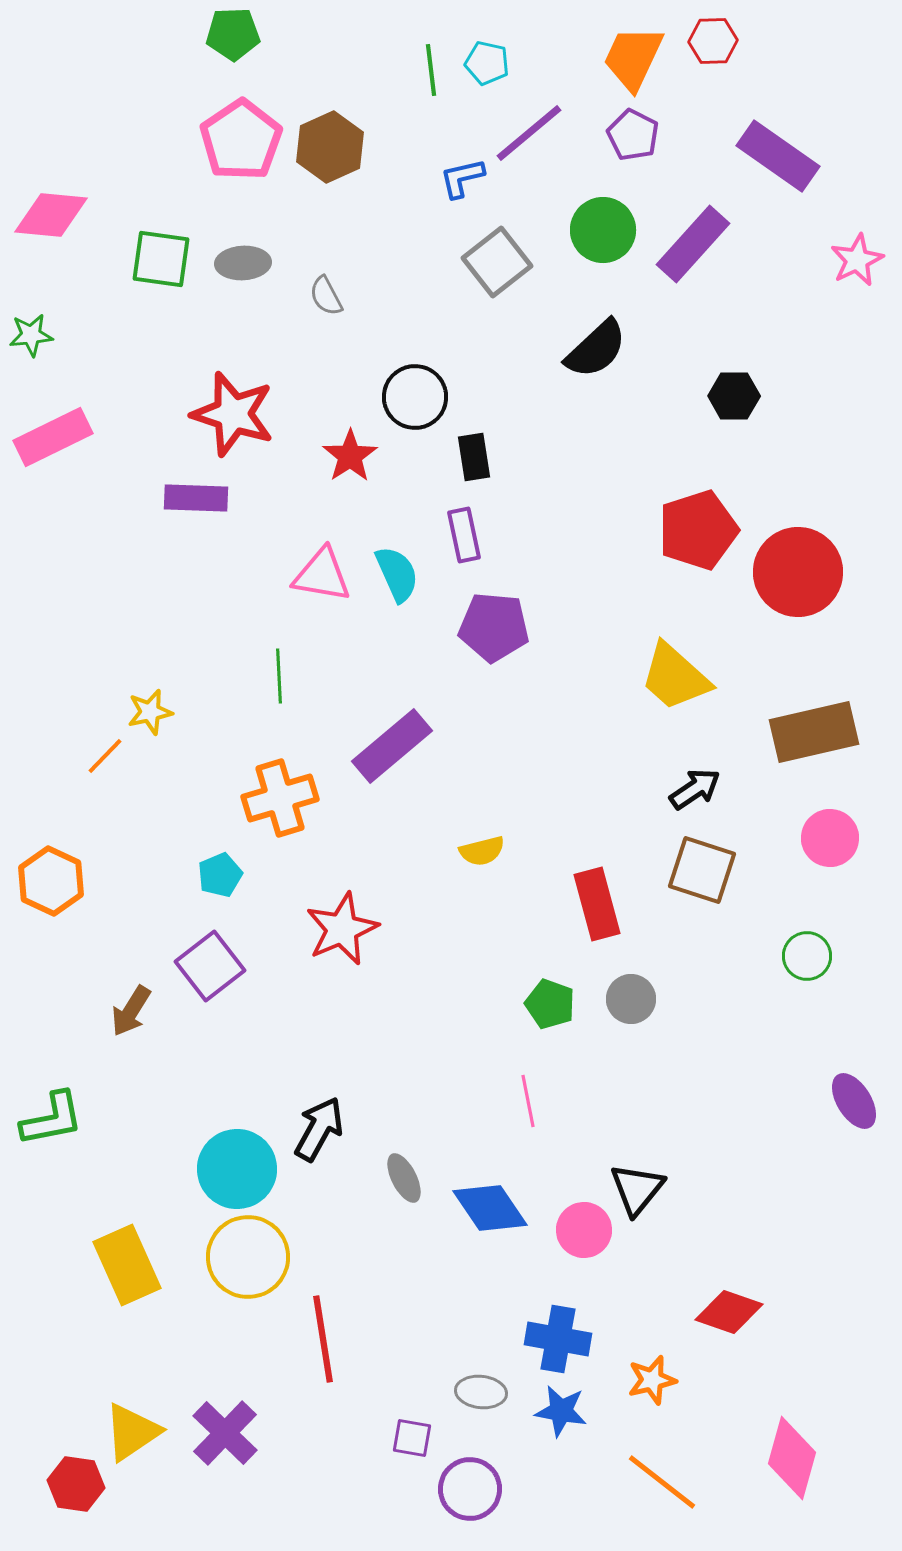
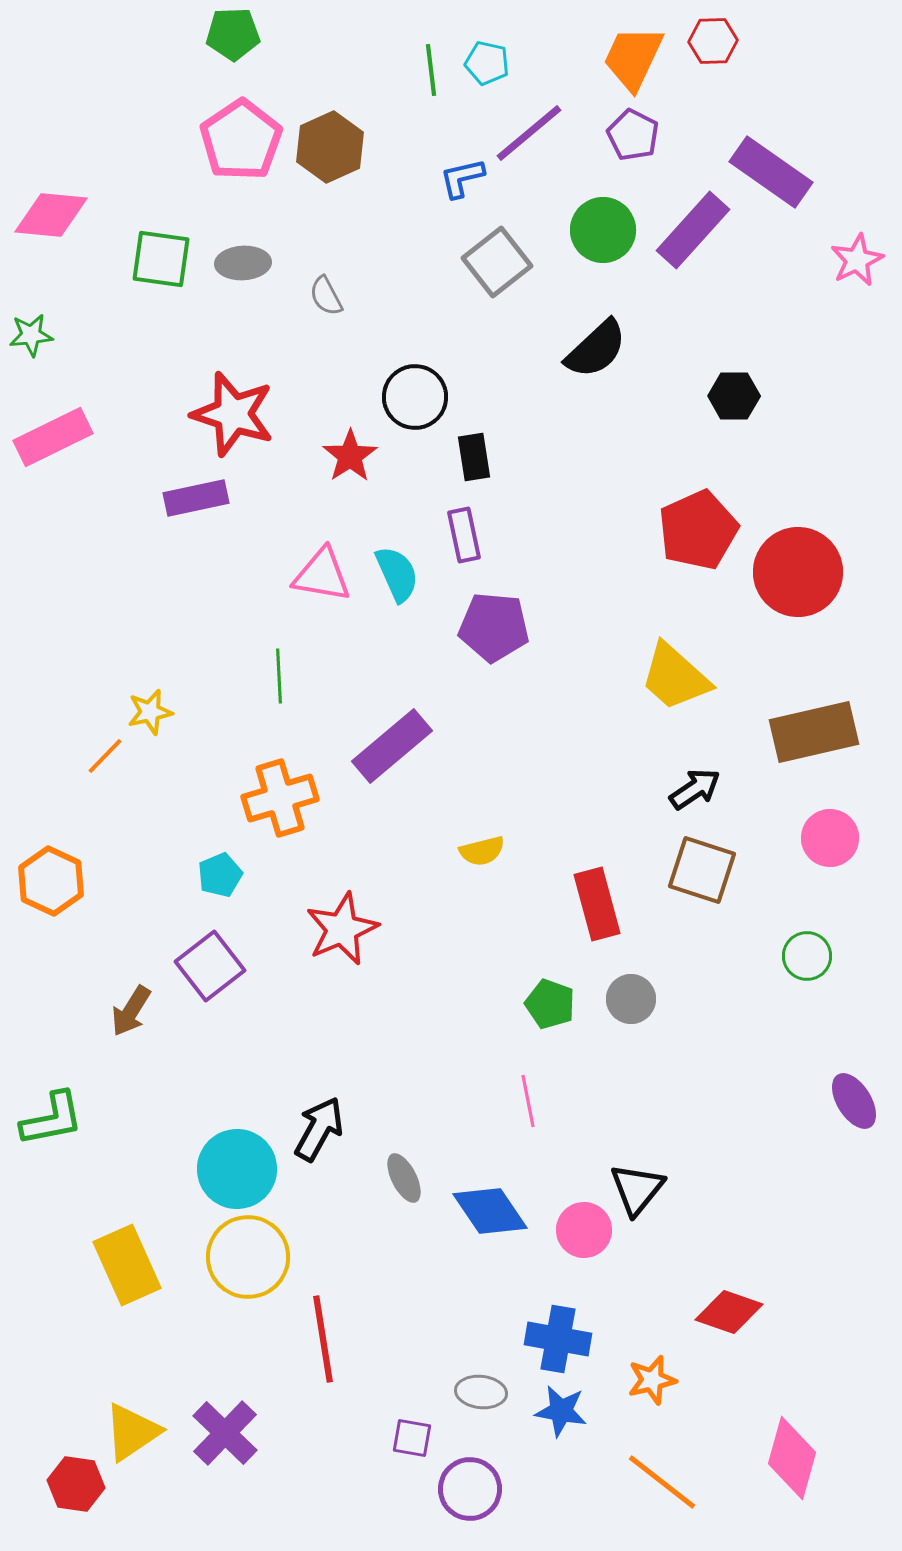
purple rectangle at (778, 156): moved 7 px left, 16 px down
purple rectangle at (693, 244): moved 14 px up
purple rectangle at (196, 498): rotated 14 degrees counterclockwise
red pentagon at (698, 530): rotated 6 degrees counterclockwise
blue diamond at (490, 1208): moved 3 px down
